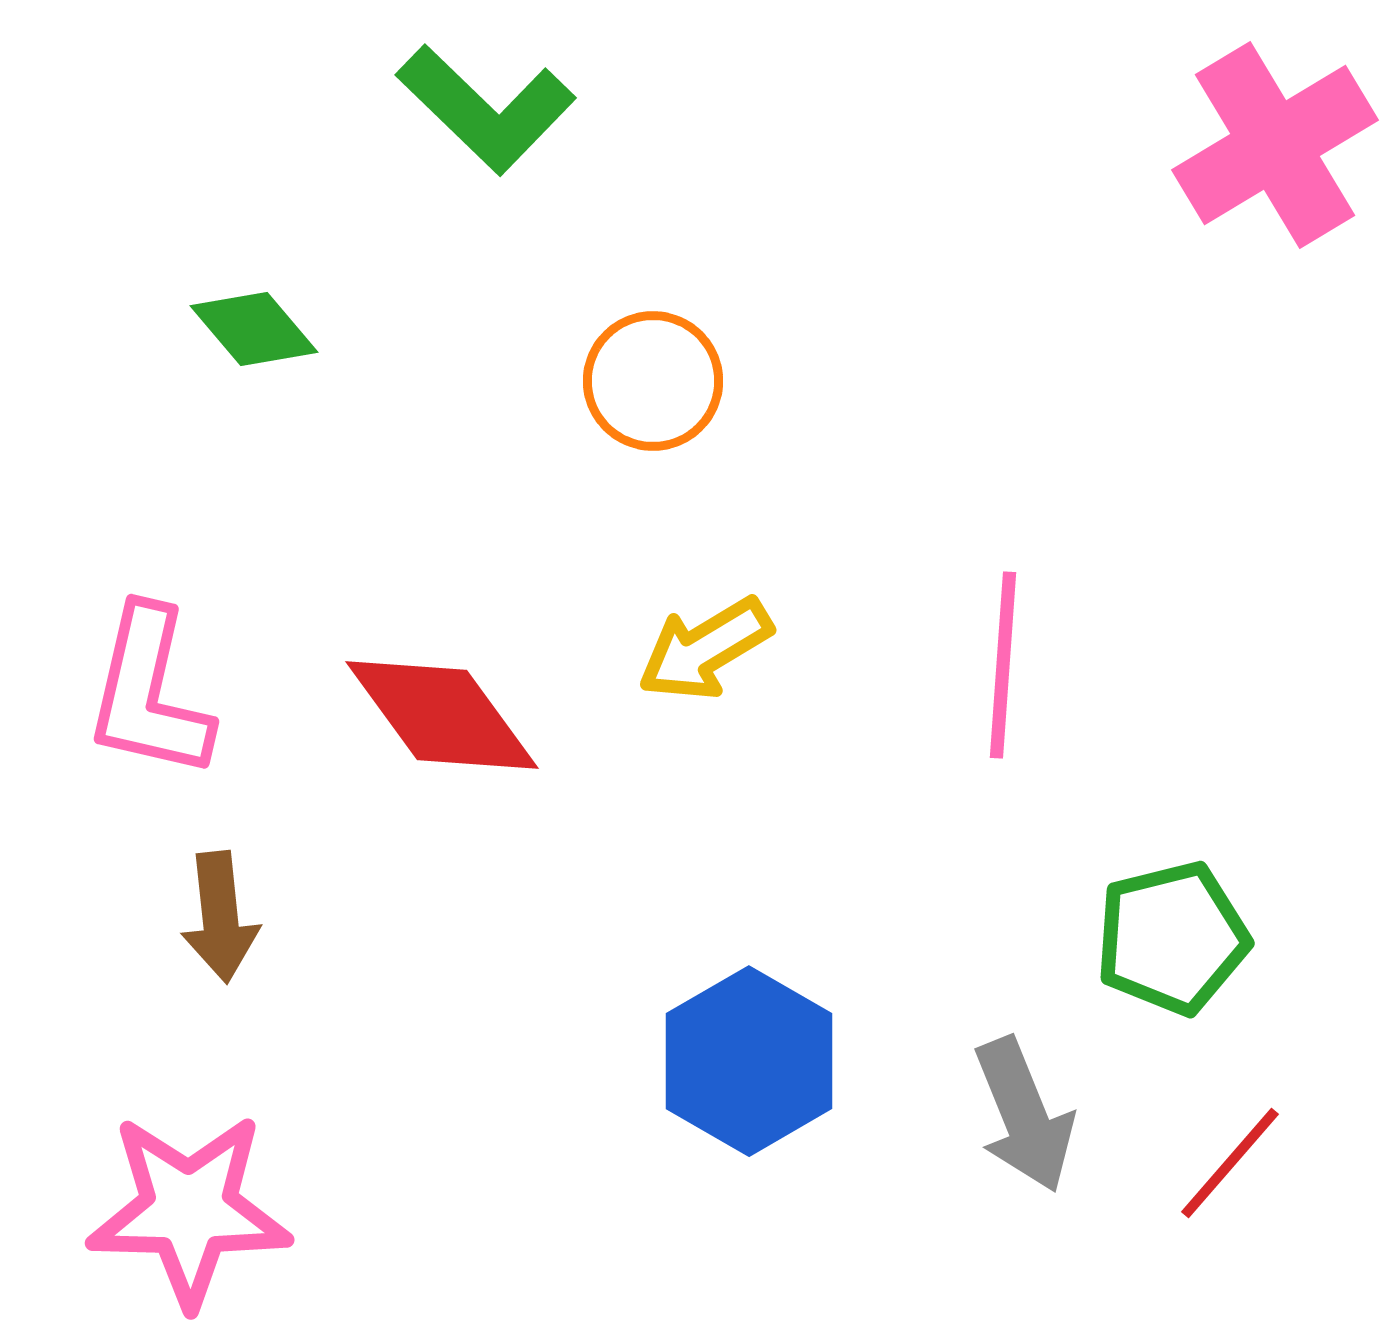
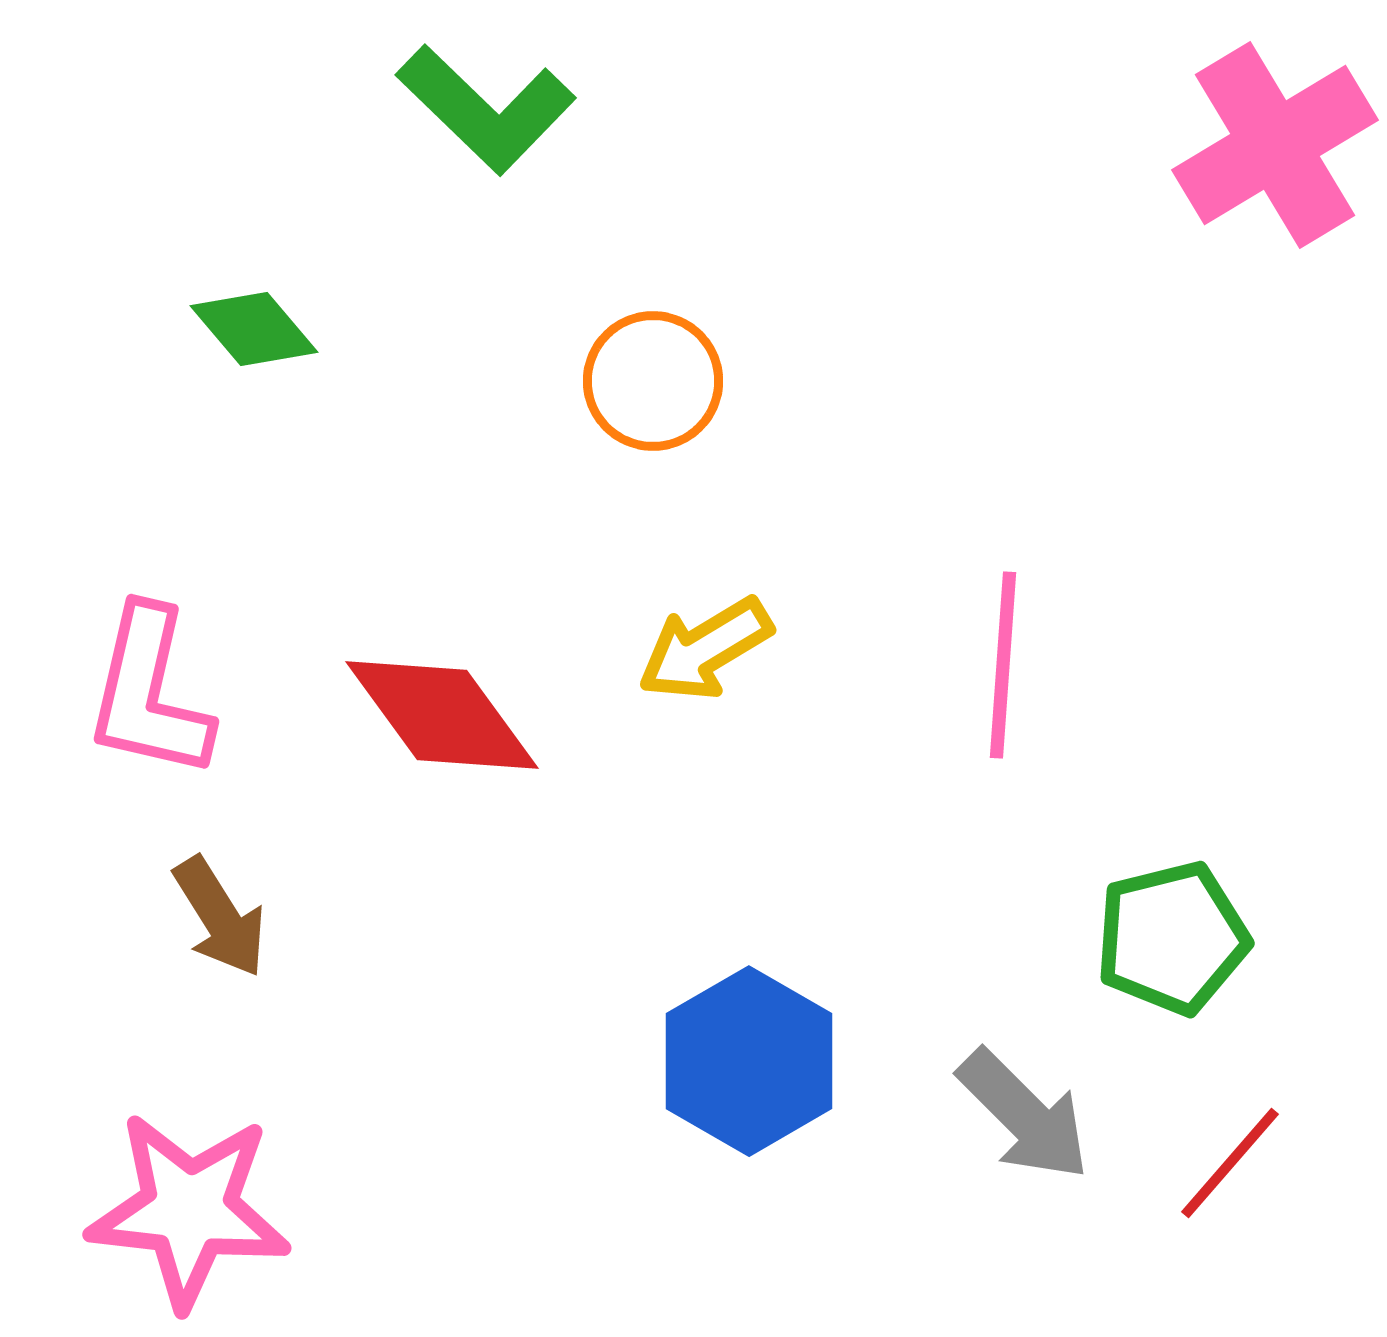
brown arrow: rotated 26 degrees counterclockwise
gray arrow: rotated 23 degrees counterclockwise
pink star: rotated 5 degrees clockwise
